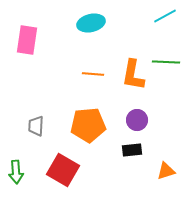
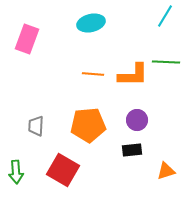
cyan line: rotated 30 degrees counterclockwise
pink rectangle: moved 1 px up; rotated 12 degrees clockwise
orange L-shape: rotated 100 degrees counterclockwise
